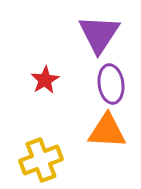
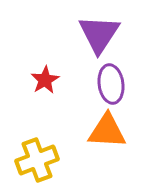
yellow cross: moved 4 px left
